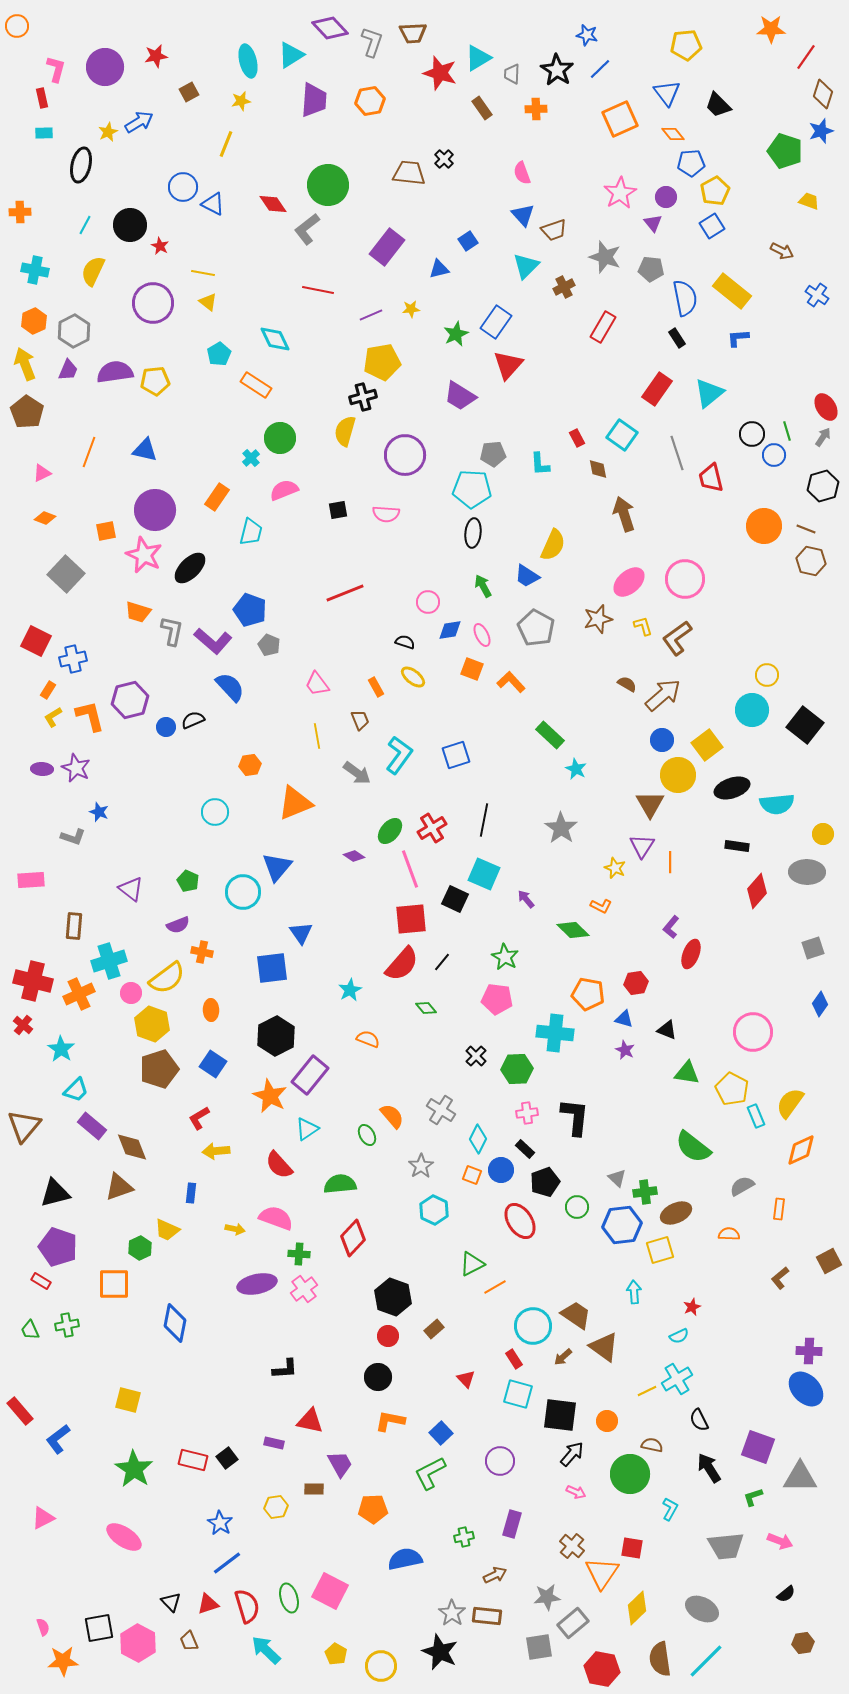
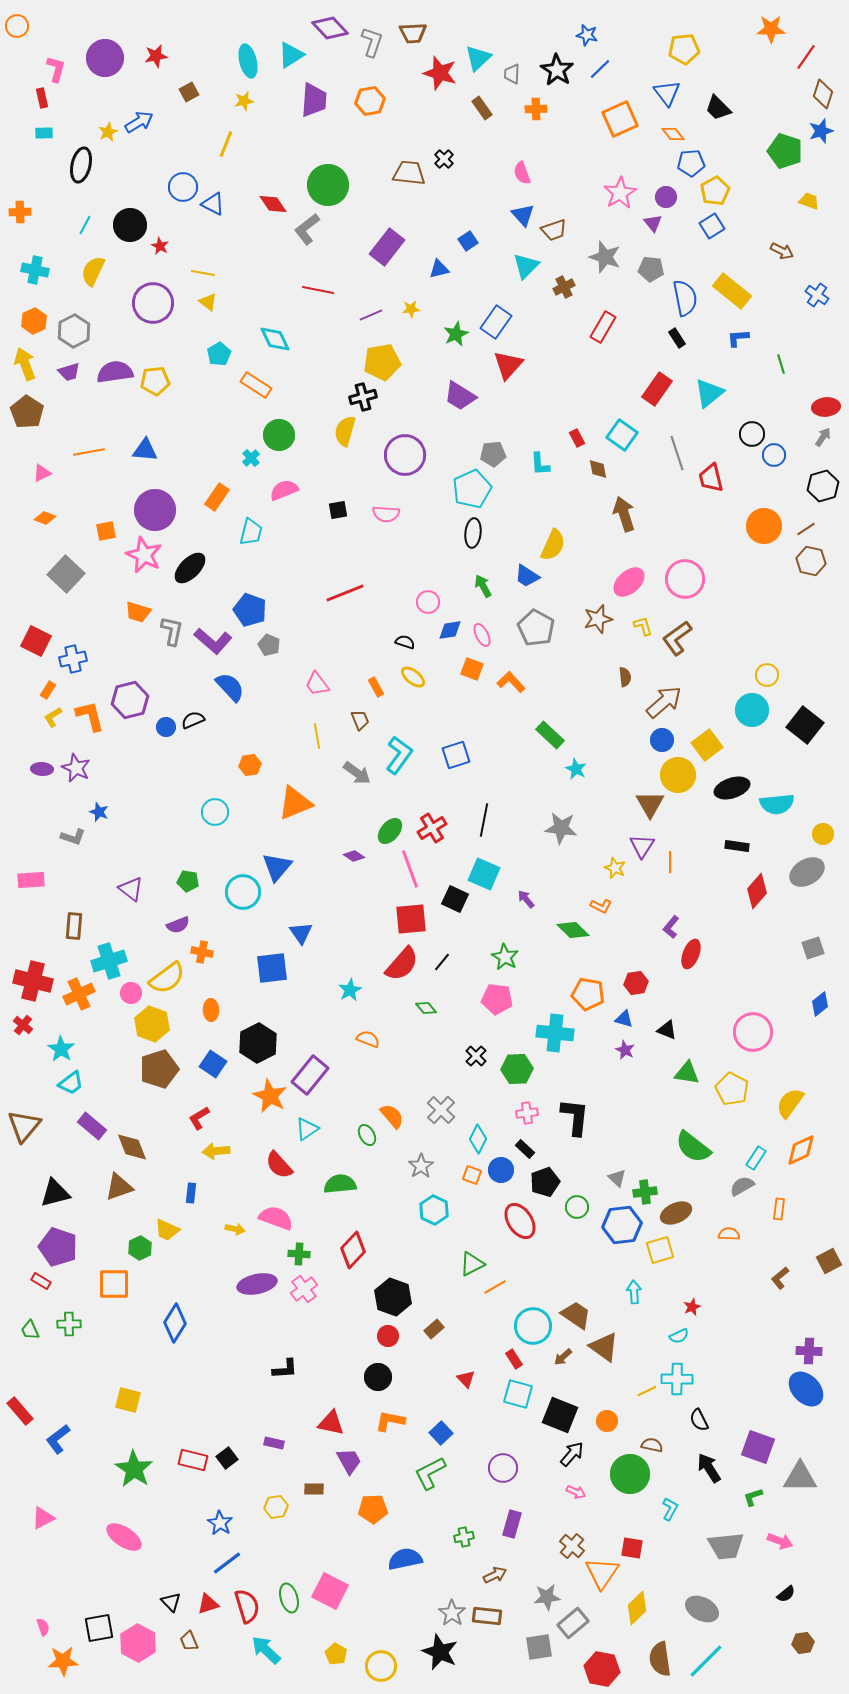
yellow pentagon at (686, 45): moved 2 px left, 4 px down
cyan triangle at (478, 58): rotated 12 degrees counterclockwise
purple circle at (105, 67): moved 9 px up
yellow star at (241, 101): moved 3 px right
black trapezoid at (718, 105): moved 3 px down
purple trapezoid at (68, 370): moved 1 px right, 2 px down; rotated 50 degrees clockwise
red ellipse at (826, 407): rotated 64 degrees counterclockwise
green line at (787, 431): moved 6 px left, 67 px up
green circle at (280, 438): moved 1 px left, 3 px up
blue triangle at (145, 450): rotated 8 degrees counterclockwise
orange line at (89, 452): rotated 60 degrees clockwise
cyan pentagon at (472, 489): rotated 27 degrees counterclockwise
brown line at (806, 529): rotated 54 degrees counterclockwise
brown semicircle at (627, 684): moved 2 px left, 7 px up; rotated 54 degrees clockwise
brown arrow at (663, 695): moved 1 px right, 7 px down
gray star at (561, 828): rotated 28 degrees counterclockwise
gray ellipse at (807, 872): rotated 32 degrees counterclockwise
green pentagon at (188, 881): rotated 15 degrees counterclockwise
blue diamond at (820, 1004): rotated 15 degrees clockwise
black hexagon at (276, 1036): moved 18 px left, 7 px down
cyan trapezoid at (76, 1090): moved 5 px left, 7 px up; rotated 8 degrees clockwise
gray cross at (441, 1110): rotated 12 degrees clockwise
cyan rectangle at (756, 1116): moved 42 px down; rotated 55 degrees clockwise
red diamond at (353, 1238): moved 12 px down
blue diamond at (175, 1323): rotated 21 degrees clockwise
green cross at (67, 1325): moved 2 px right, 1 px up; rotated 10 degrees clockwise
cyan cross at (677, 1379): rotated 32 degrees clockwise
black square at (560, 1415): rotated 15 degrees clockwise
red triangle at (310, 1421): moved 21 px right, 2 px down
purple circle at (500, 1461): moved 3 px right, 7 px down
purple trapezoid at (340, 1464): moved 9 px right, 3 px up
